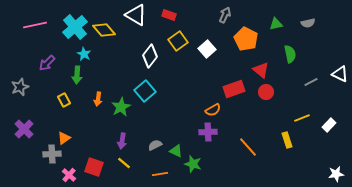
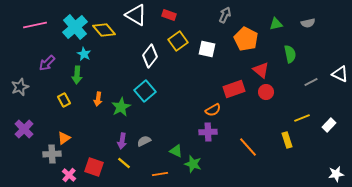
white square at (207, 49): rotated 36 degrees counterclockwise
gray semicircle at (155, 145): moved 11 px left, 4 px up
